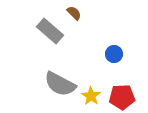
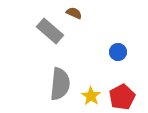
brown semicircle: rotated 21 degrees counterclockwise
blue circle: moved 4 px right, 2 px up
gray semicircle: rotated 112 degrees counterclockwise
red pentagon: rotated 25 degrees counterclockwise
